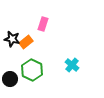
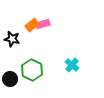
pink rectangle: rotated 56 degrees clockwise
orange rectangle: moved 6 px right, 17 px up
